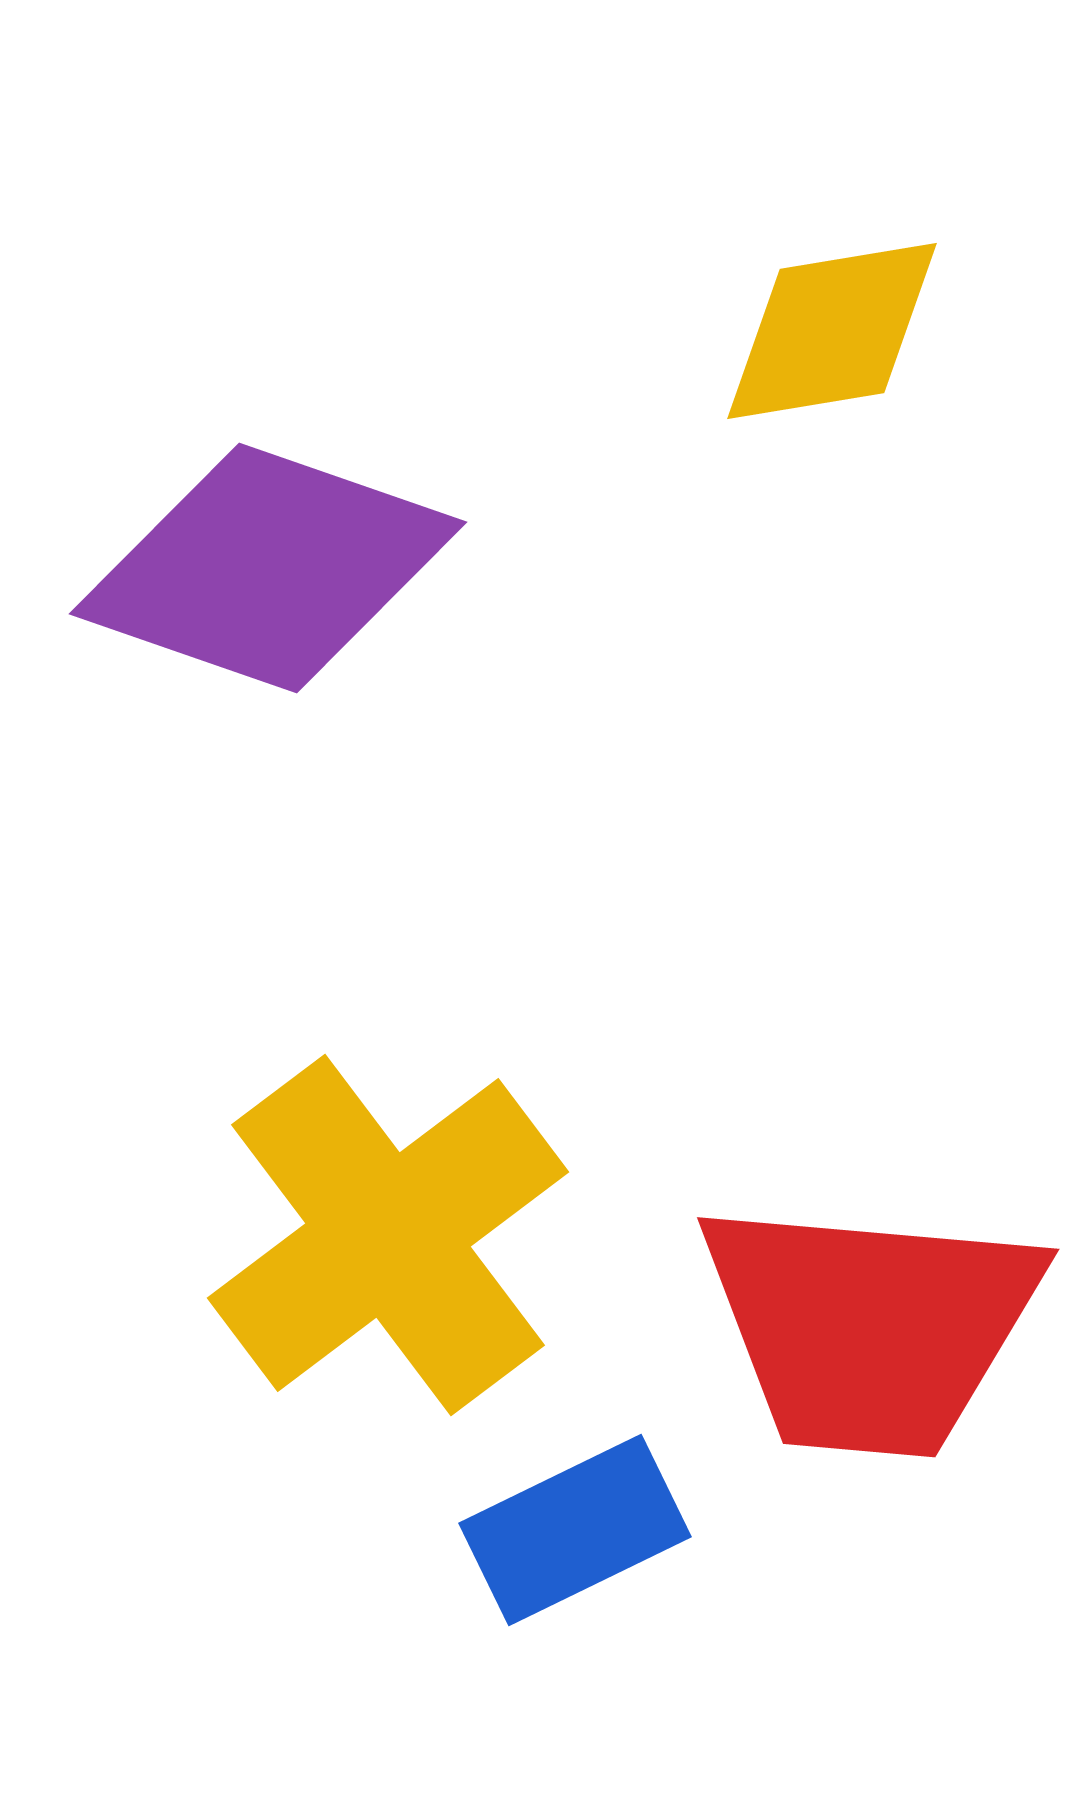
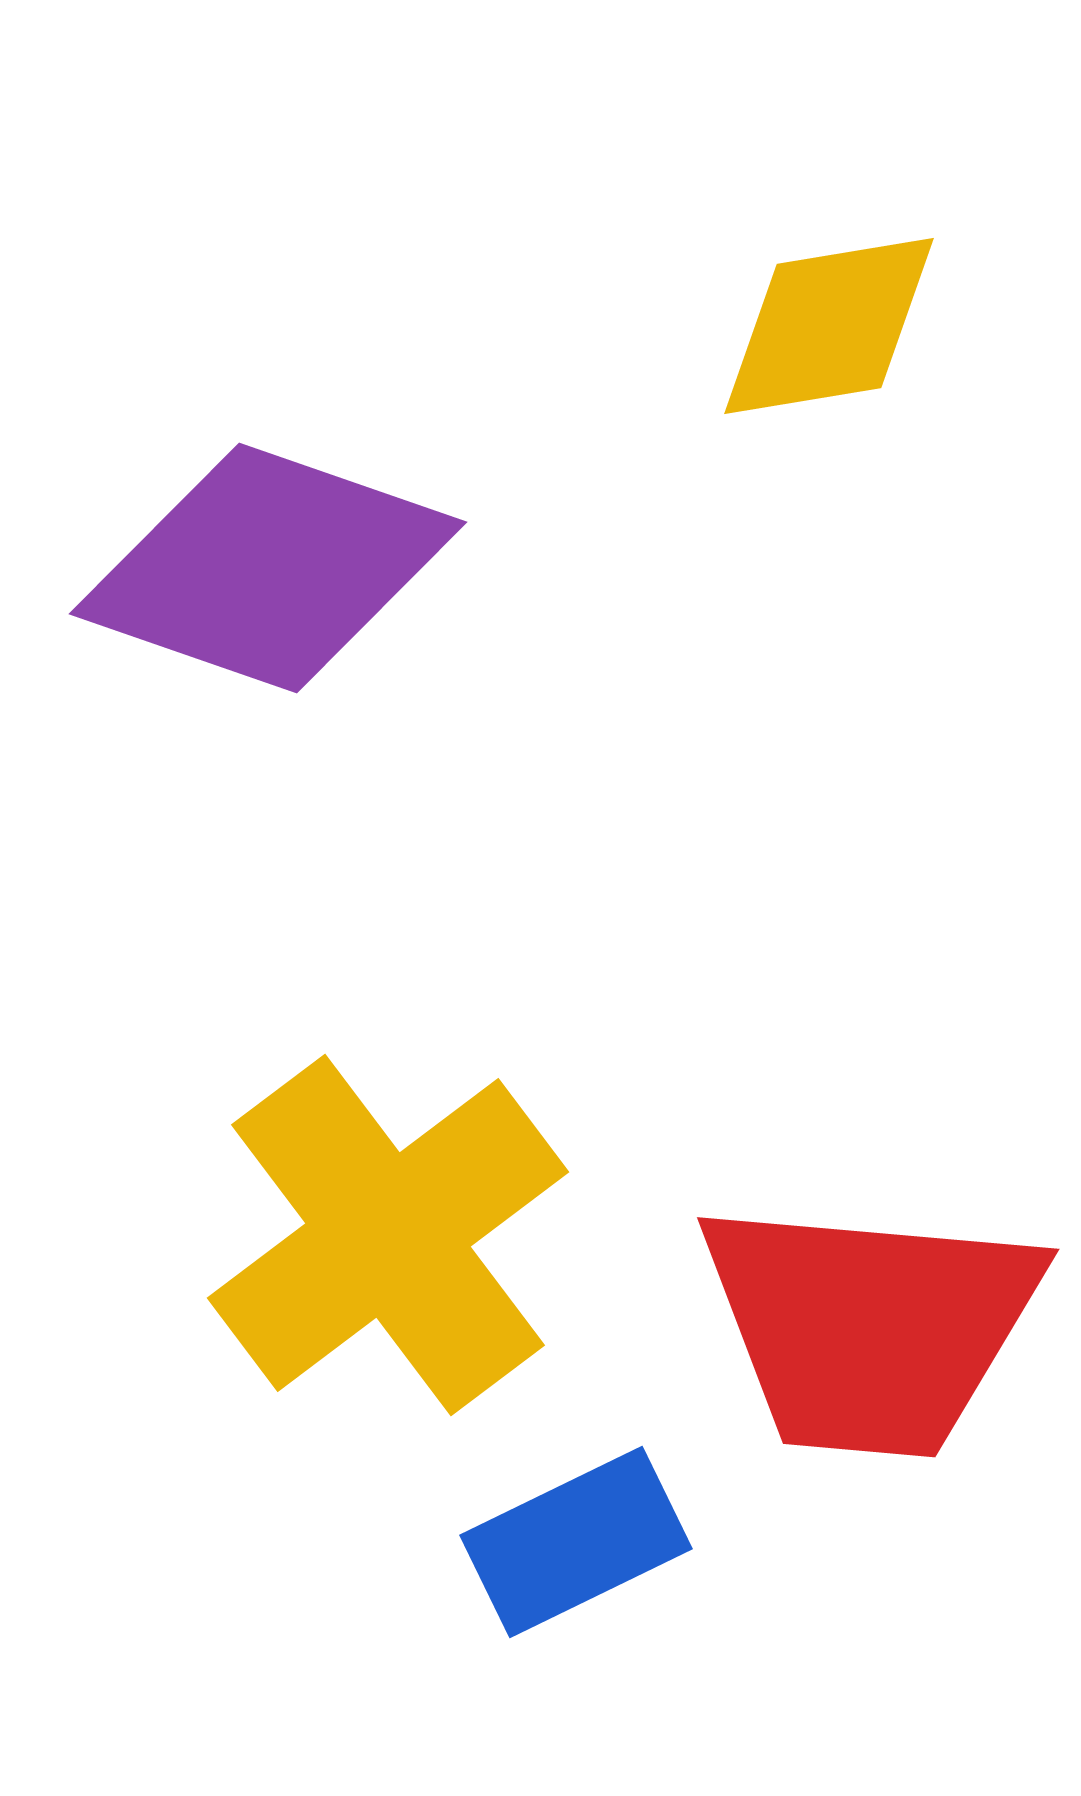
yellow diamond: moved 3 px left, 5 px up
blue rectangle: moved 1 px right, 12 px down
